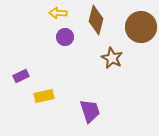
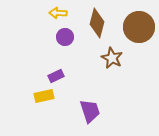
brown diamond: moved 1 px right, 3 px down
brown circle: moved 2 px left
purple rectangle: moved 35 px right
